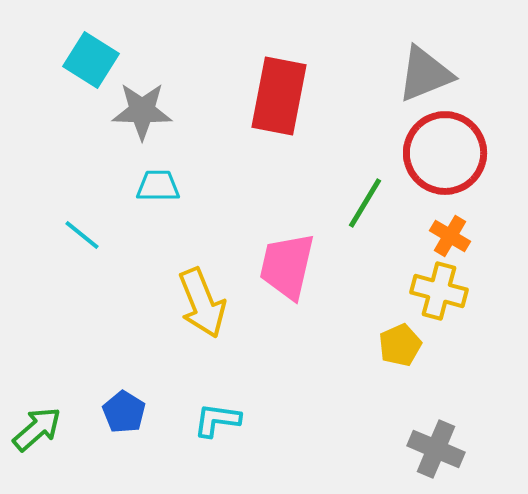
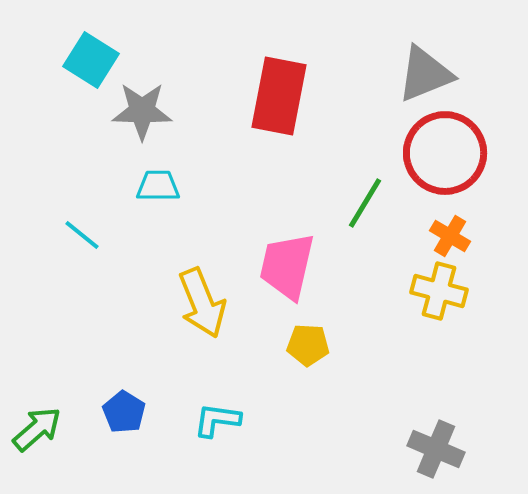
yellow pentagon: moved 92 px left; rotated 27 degrees clockwise
